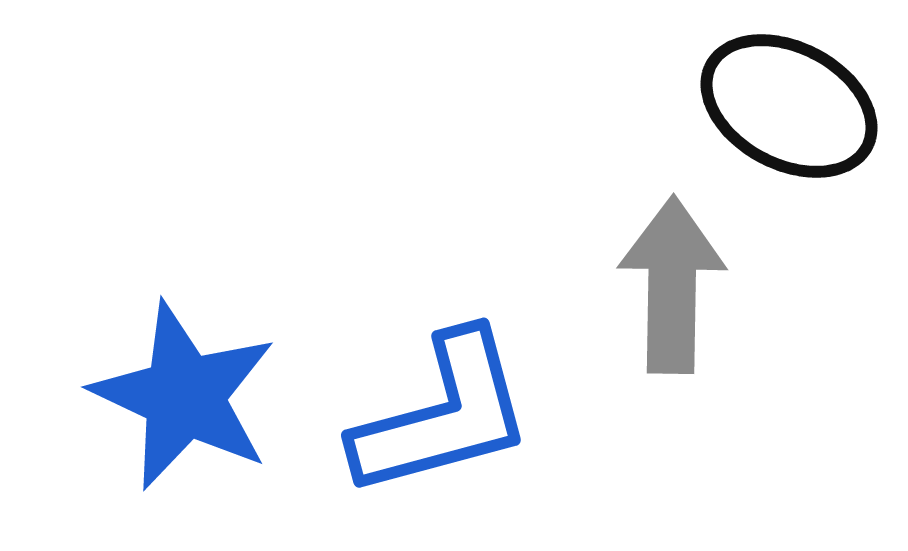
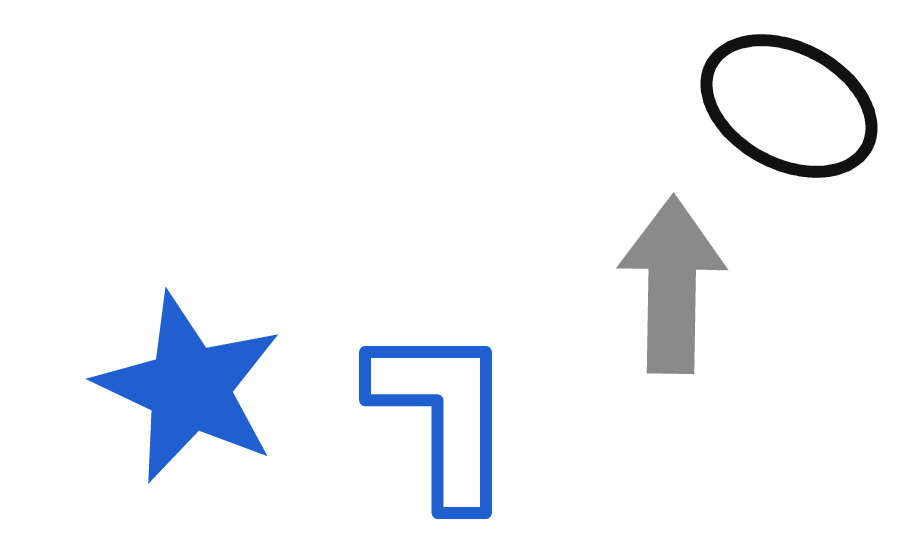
blue star: moved 5 px right, 8 px up
blue L-shape: rotated 75 degrees counterclockwise
